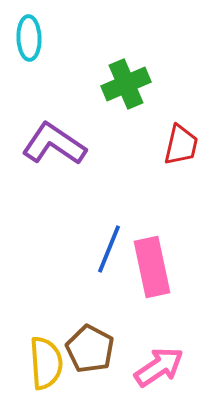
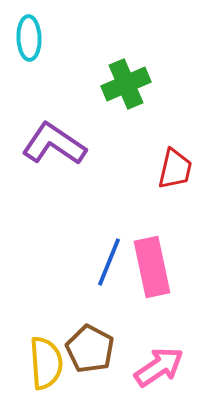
red trapezoid: moved 6 px left, 24 px down
blue line: moved 13 px down
